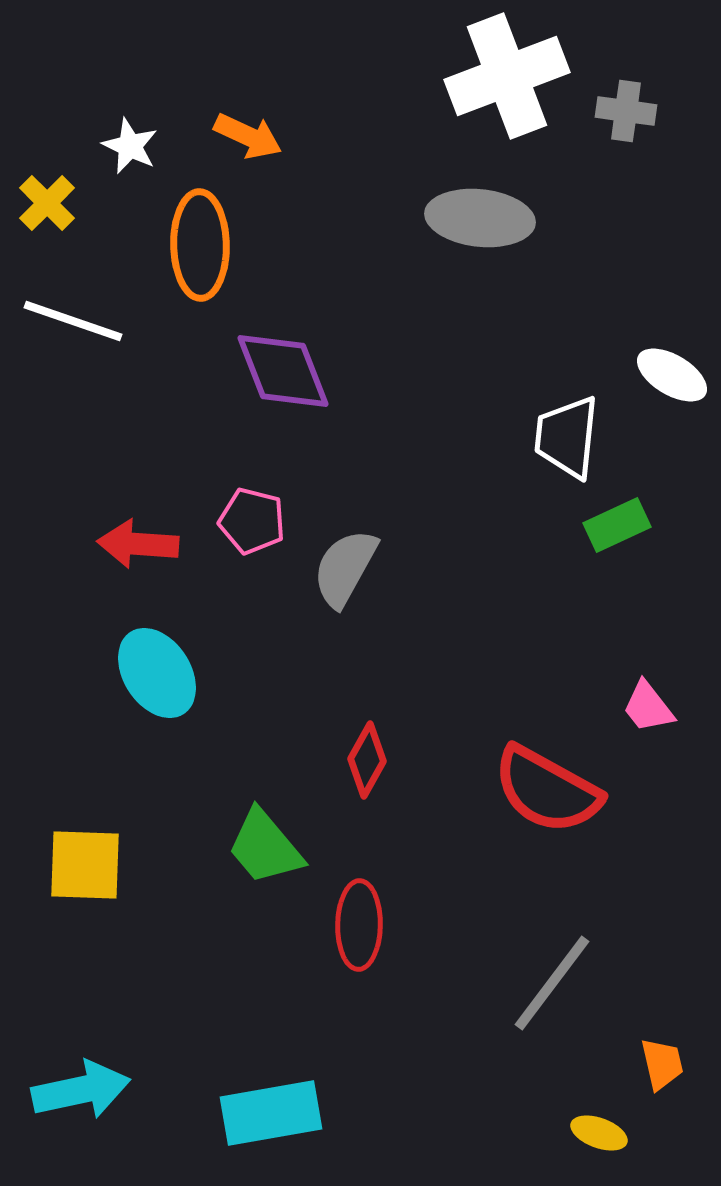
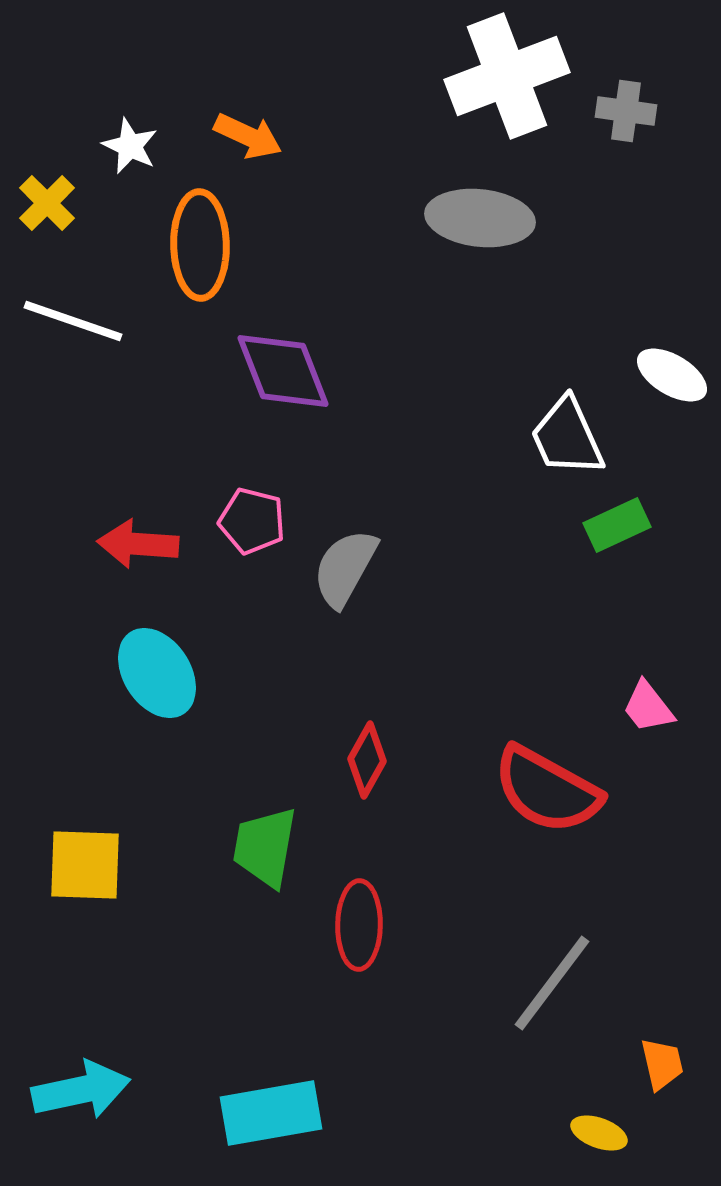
white trapezoid: rotated 30 degrees counterclockwise
green trapezoid: rotated 50 degrees clockwise
